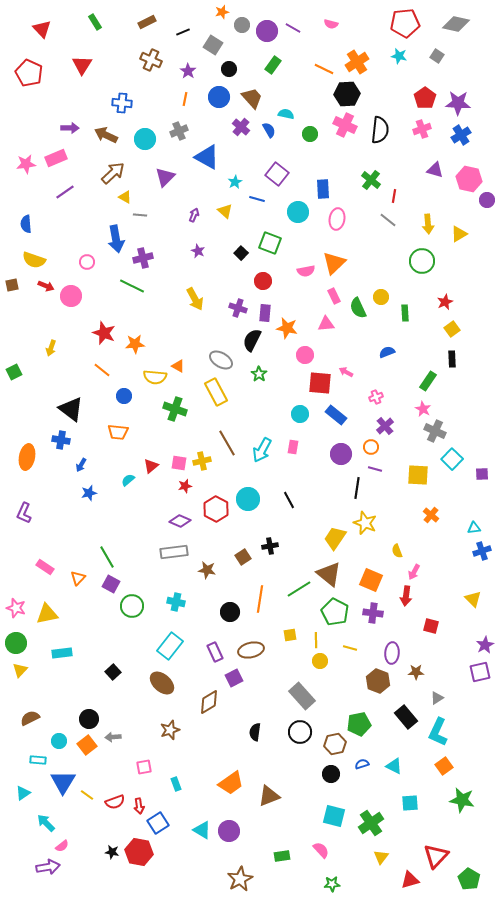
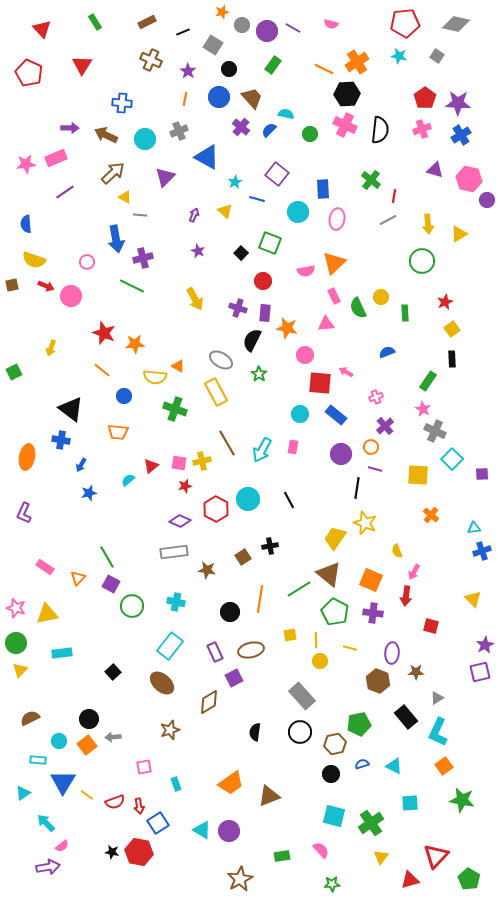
blue semicircle at (269, 130): rotated 105 degrees counterclockwise
gray line at (388, 220): rotated 66 degrees counterclockwise
